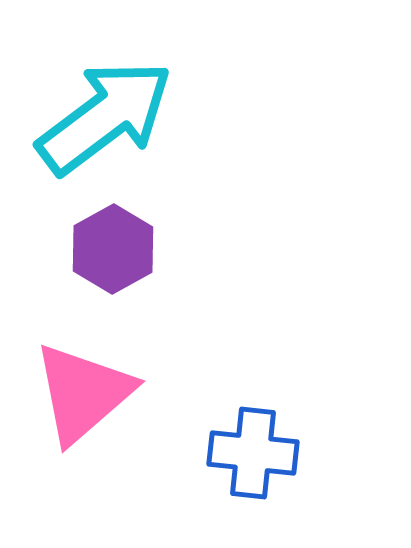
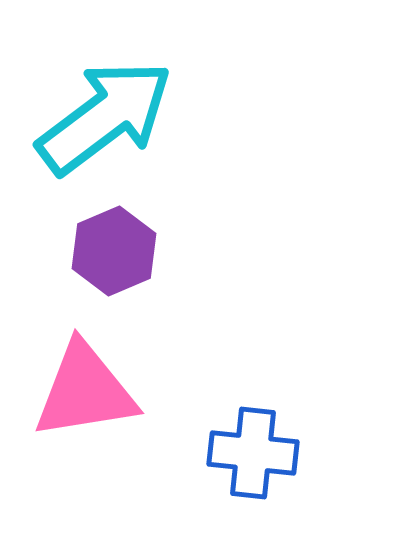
purple hexagon: moved 1 px right, 2 px down; rotated 6 degrees clockwise
pink triangle: moved 2 px right, 2 px up; rotated 32 degrees clockwise
